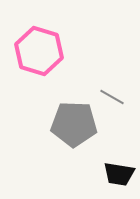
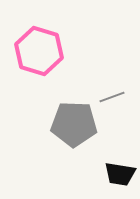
gray line: rotated 50 degrees counterclockwise
black trapezoid: moved 1 px right
